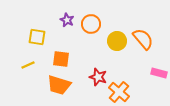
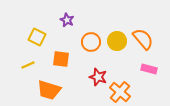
orange circle: moved 18 px down
yellow square: rotated 18 degrees clockwise
pink rectangle: moved 10 px left, 4 px up
orange trapezoid: moved 10 px left, 5 px down
orange cross: moved 1 px right
